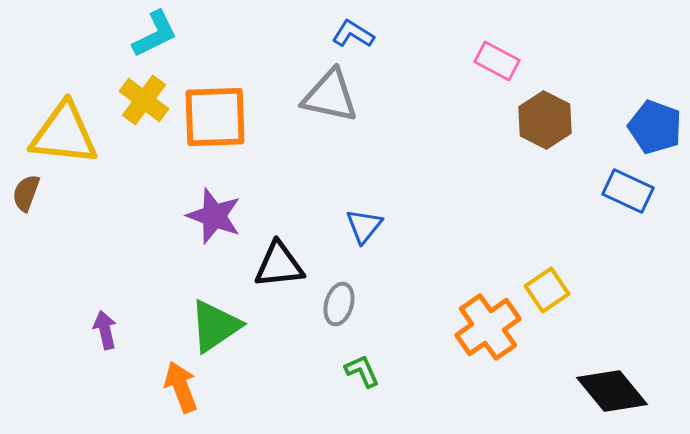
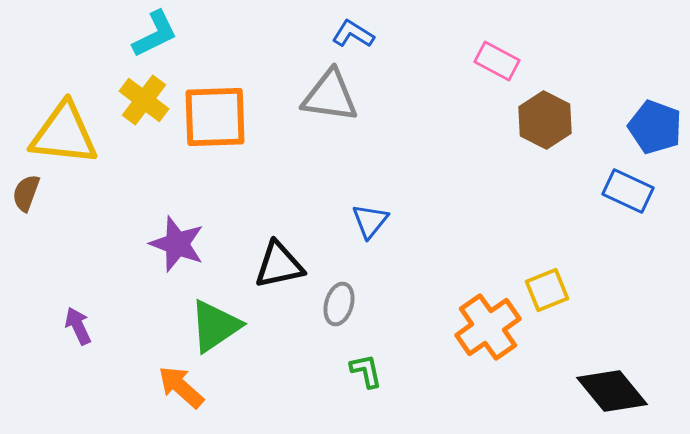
gray triangle: rotated 4 degrees counterclockwise
purple star: moved 37 px left, 28 px down
blue triangle: moved 6 px right, 5 px up
black triangle: rotated 6 degrees counterclockwise
yellow square: rotated 12 degrees clockwise
purple arrow: moved 27 px left, 4 px up; rotated 12 degrees counterclockwise
green L-shape: moved 4 px right; rotated 12 degrees clockwise
orange arrow: rotated 27 degrees counterclockwise
